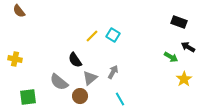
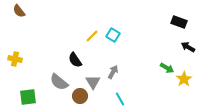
green arrow: moved 4 px left, 11 px down
gray triangle: moved 3 px right, 4 px down; rotated 21 degrees counterclockwise
